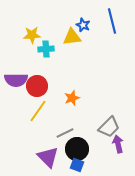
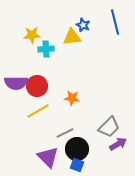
blue line: moved 3 px right, 1 px down
purple semicircle: moved 3 px down
orange star: rotated 28 degrees clockwise
yellow line: rotated 25 degrees clockwise
purple arrow: rotated 72 degrees clockwise
